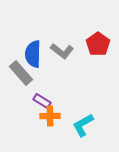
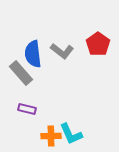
blue semicircle: rotated 8 degrees counterclockwise
purple rectangle: moved 15 px left, 8 px down; rotated 18 degrees counterclockwise
orange cross: moved 1 px right, 20 px down
cyan L-shape: moved 12 px left, 9 px down; rotated 85 degrees counterclockwise
